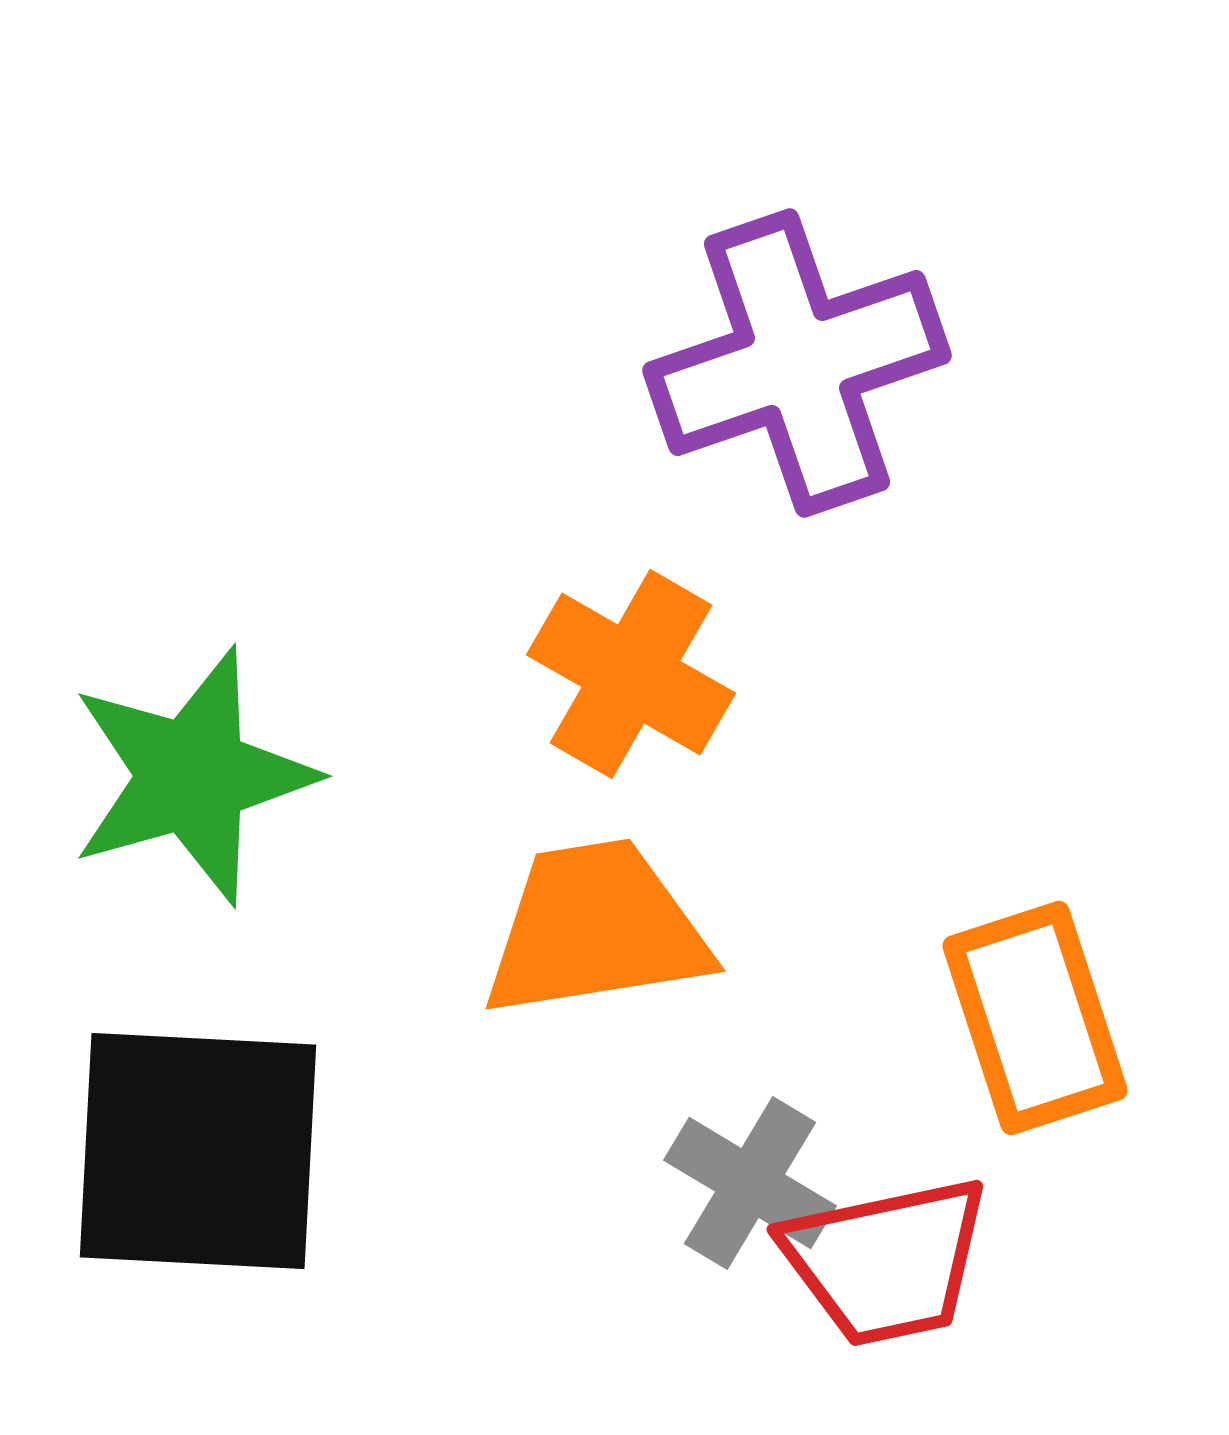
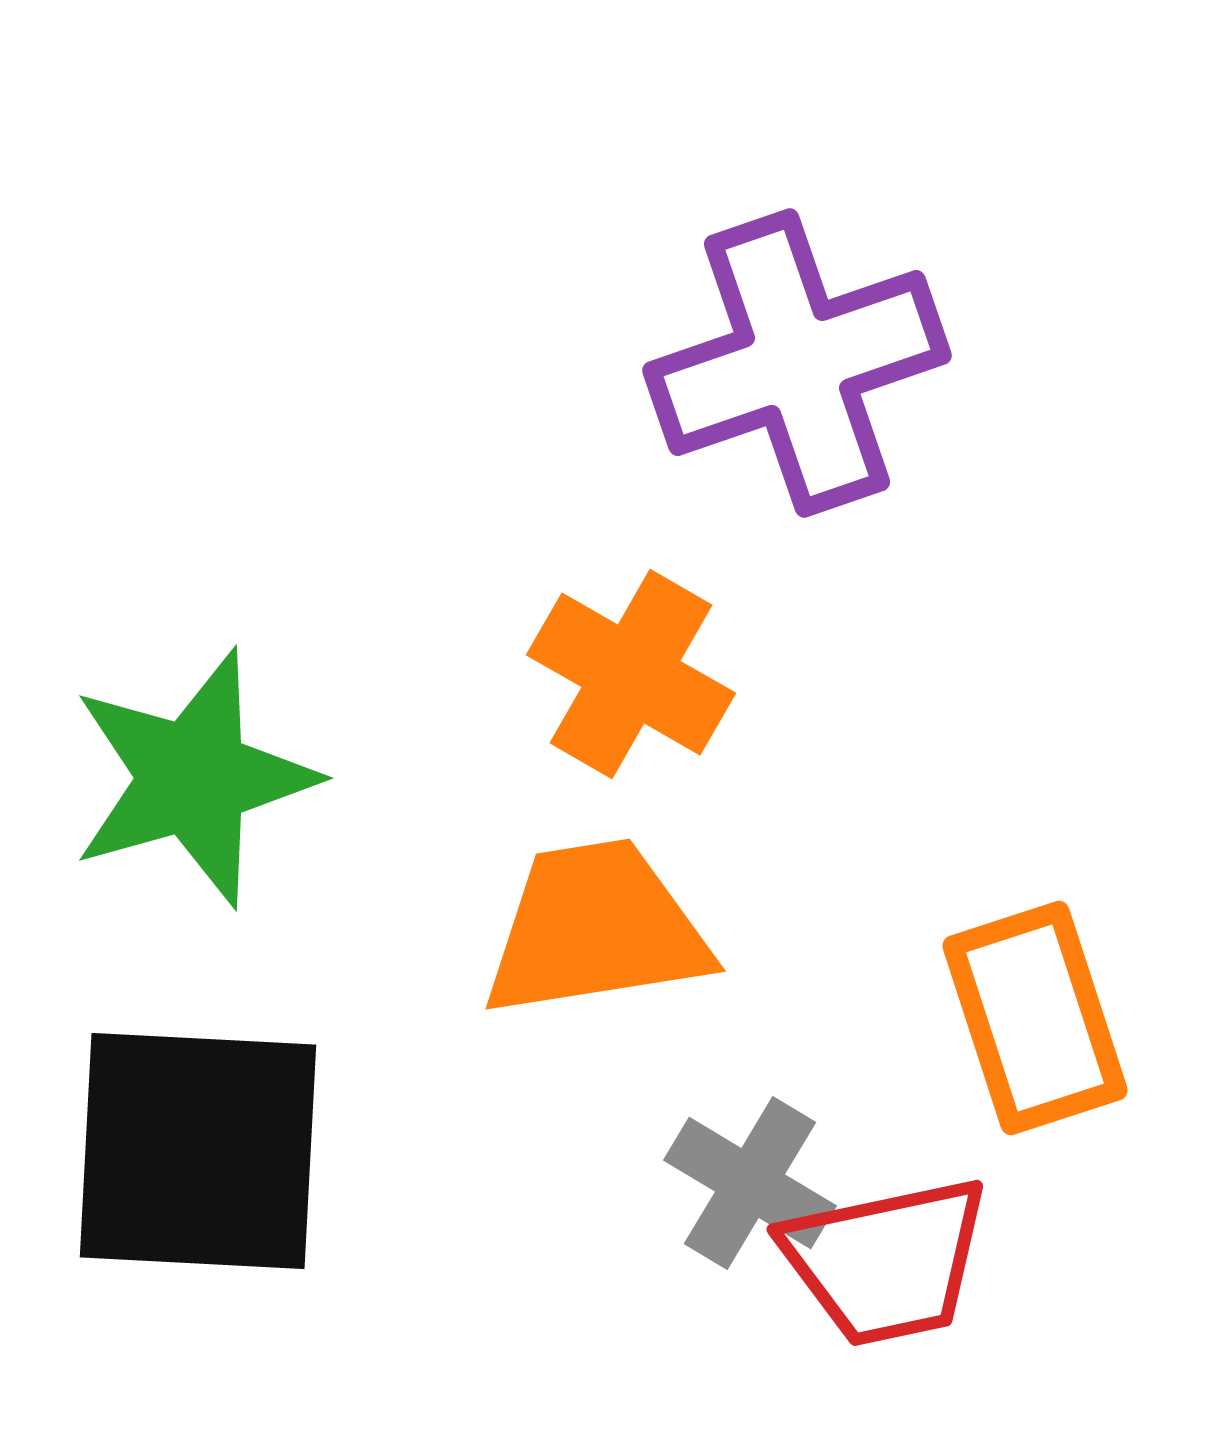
green star: moved 1 px right, 2 px down
